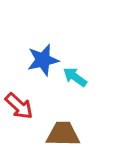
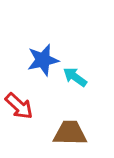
brown trapezoid: moved 7 px right, 1 px up
